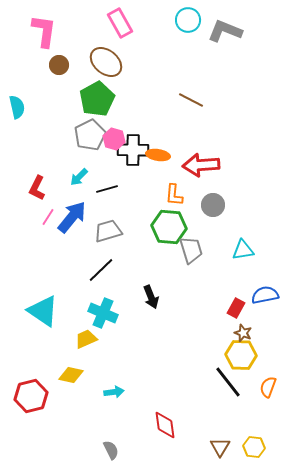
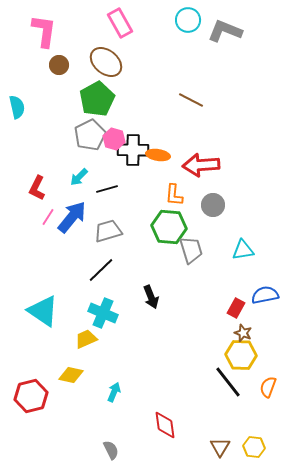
cyan arrow at (114, 392): rotated 60 degrees counterclockwise
